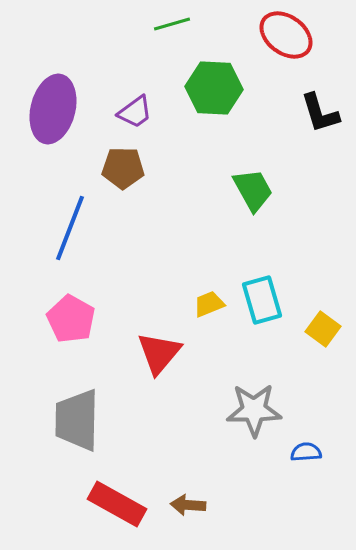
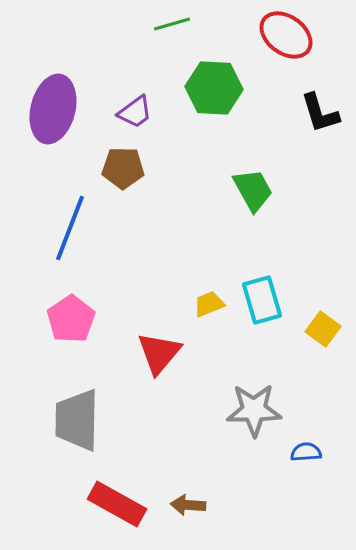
pink pentagon: rotated 9 degrees clockwise
